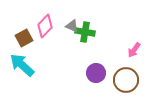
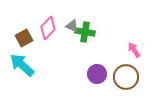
pink diamond: moved 3 px right, 2 px down
pink arrow: rotated 112 degrees clockwise
purple circle: moved 1 px right, 1 px down
brown circle: moved 3 px up
